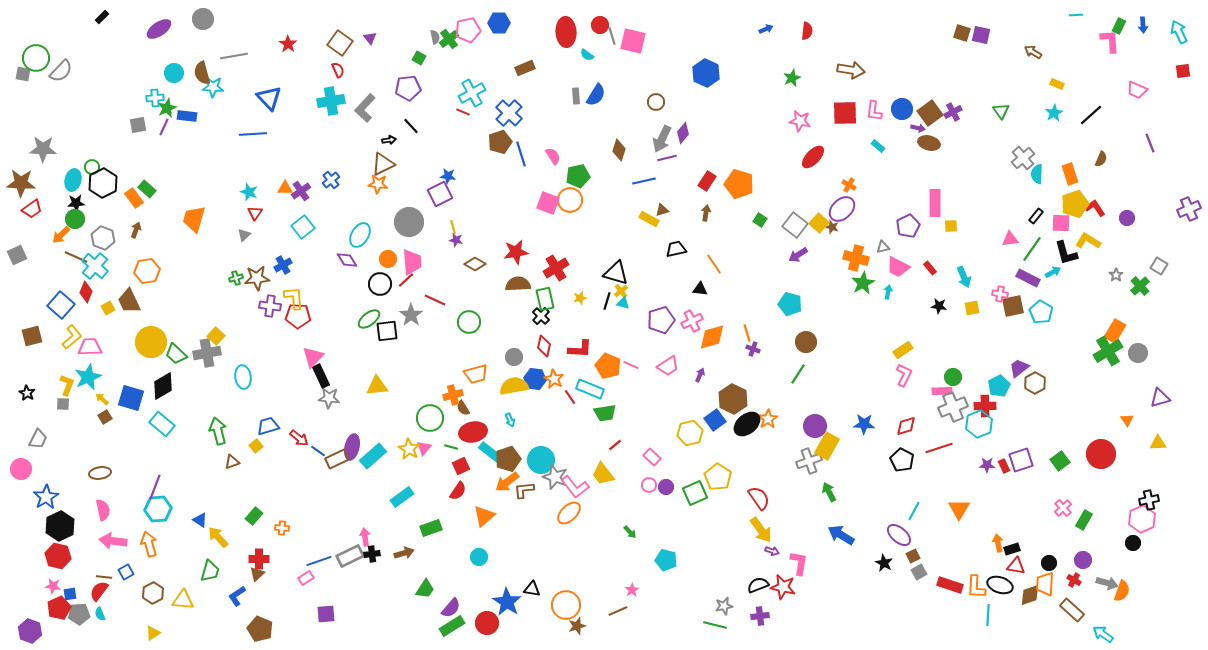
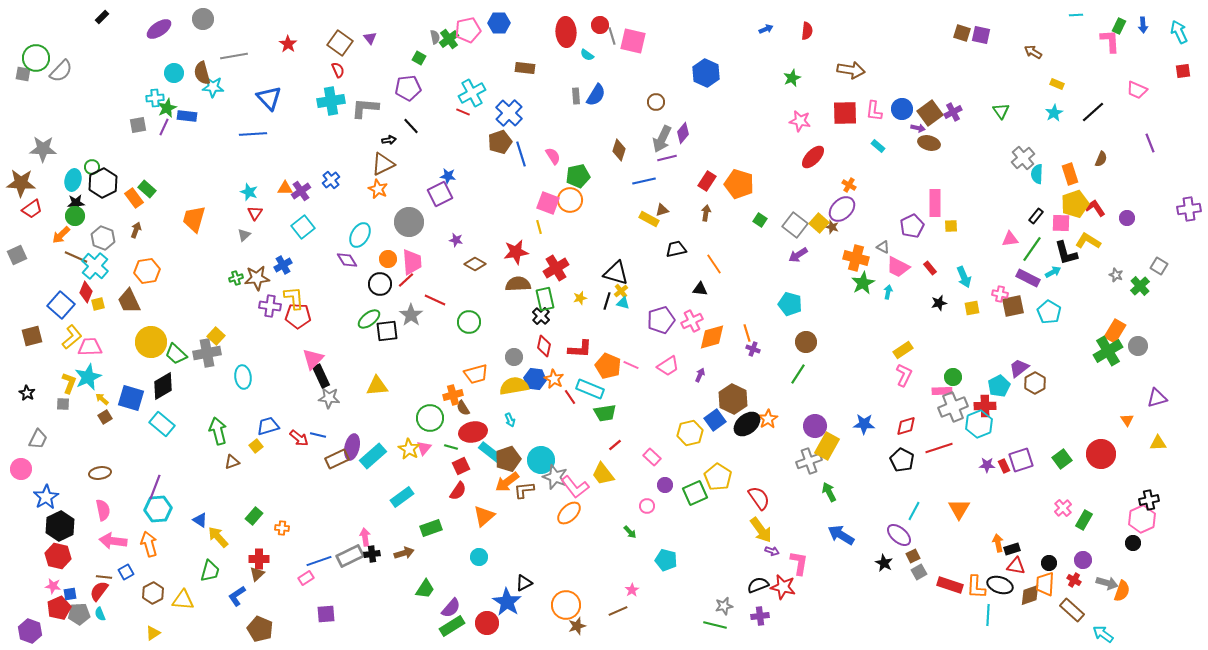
brown rectangle at (525, 68): rotated 30 degrees clockwise
gray L-shape at (365, 108): rotated 52 degrees clockwise
black line at (1091, 115): moved 2 px right, 3 px up
orange star at (378, 184): moved 5 px down; rotated 18 degrees clockwise
purple cross at (1189, 209): rotated 15 degrees clockwise
green circle at (75, 219): moved 3 px up
purple pentagon at (908, 226): moved 4 px right
yellow line at (453, 227): moved 86 px right
gray triangle at (883, 247): rotated 40 degrees clockwise
gray star at (1116, 275): rotated 16 degrees counterclockwise
black star at (939, 306): moved 3 px up; rotated 21 degrees counterclockwise
yellow square at (108, 308): moved 10 px left, 4 px up; rotated 16 degrees clockwise
cyan pentagon at (1041, 312): moved 8 px right
gray circle at (1138, 353): moved 7 px up
pink triangle at (313, 357): moved 2 px down
yellow L-shape at (67, 385): moved 2 px right, 2 px up
purple triangle at (1160, 398): moved 3 px left
blue line at (318, 451): moved 16 px up; rotated 21 degrees counterclockwise
green square at (1060, 461): moved 2 px right, 2 px up
pink circle at (649, 485): moved 2 px left, 21 px down
purple circle at (666, 487): moved 1 px left, 2 px up
black triangle at (532, 589): moved 8 px left, 6 px up; rotated 36 degrees counterclockwise
